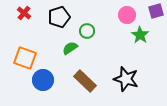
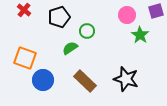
red cross: moved 3 px up
